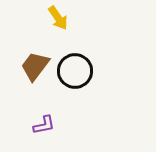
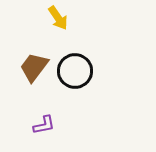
brown trapezoid: moved 1 px left, 1 px down
